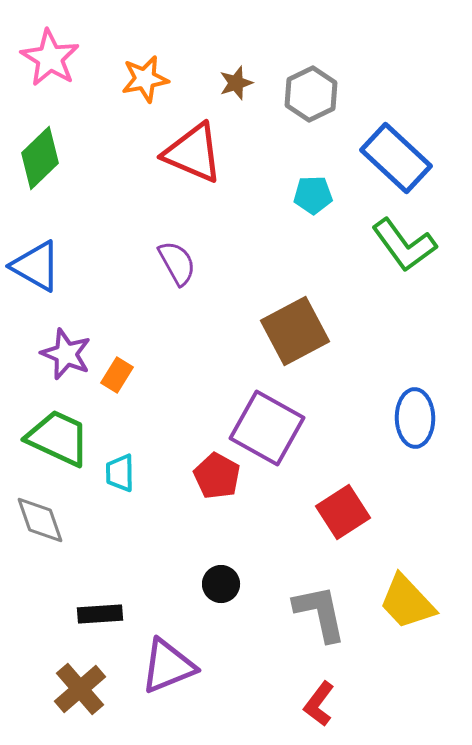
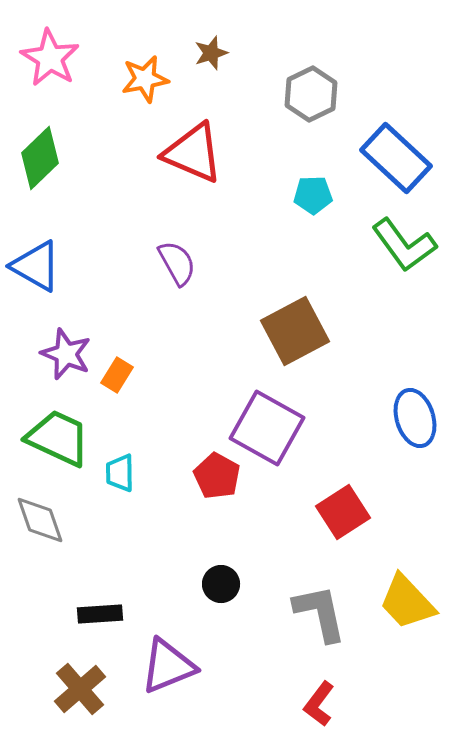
brown star: moved 25 px left, 30 px up
blue ellipse: rotated 16 degrees counterclockwise
